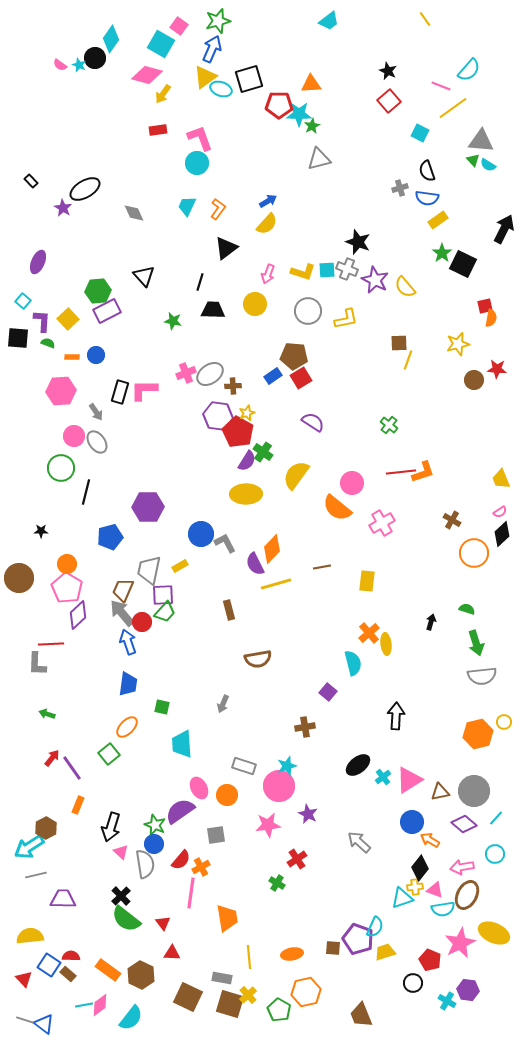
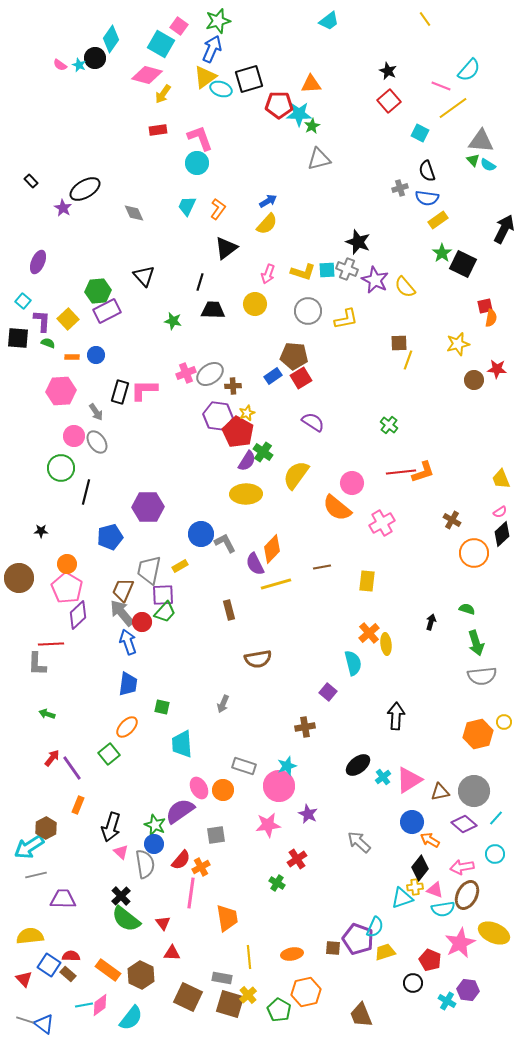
orange circle at (227, 795): moved 4 px left, 5 px up
